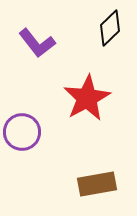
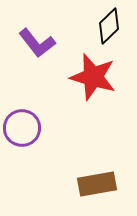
black diamond: moved 1 px left, 2 px up
red star: moved 6 px right, 21 px up; rotated 27 degrees counterclockwise
purple circle: moved 4 px up
